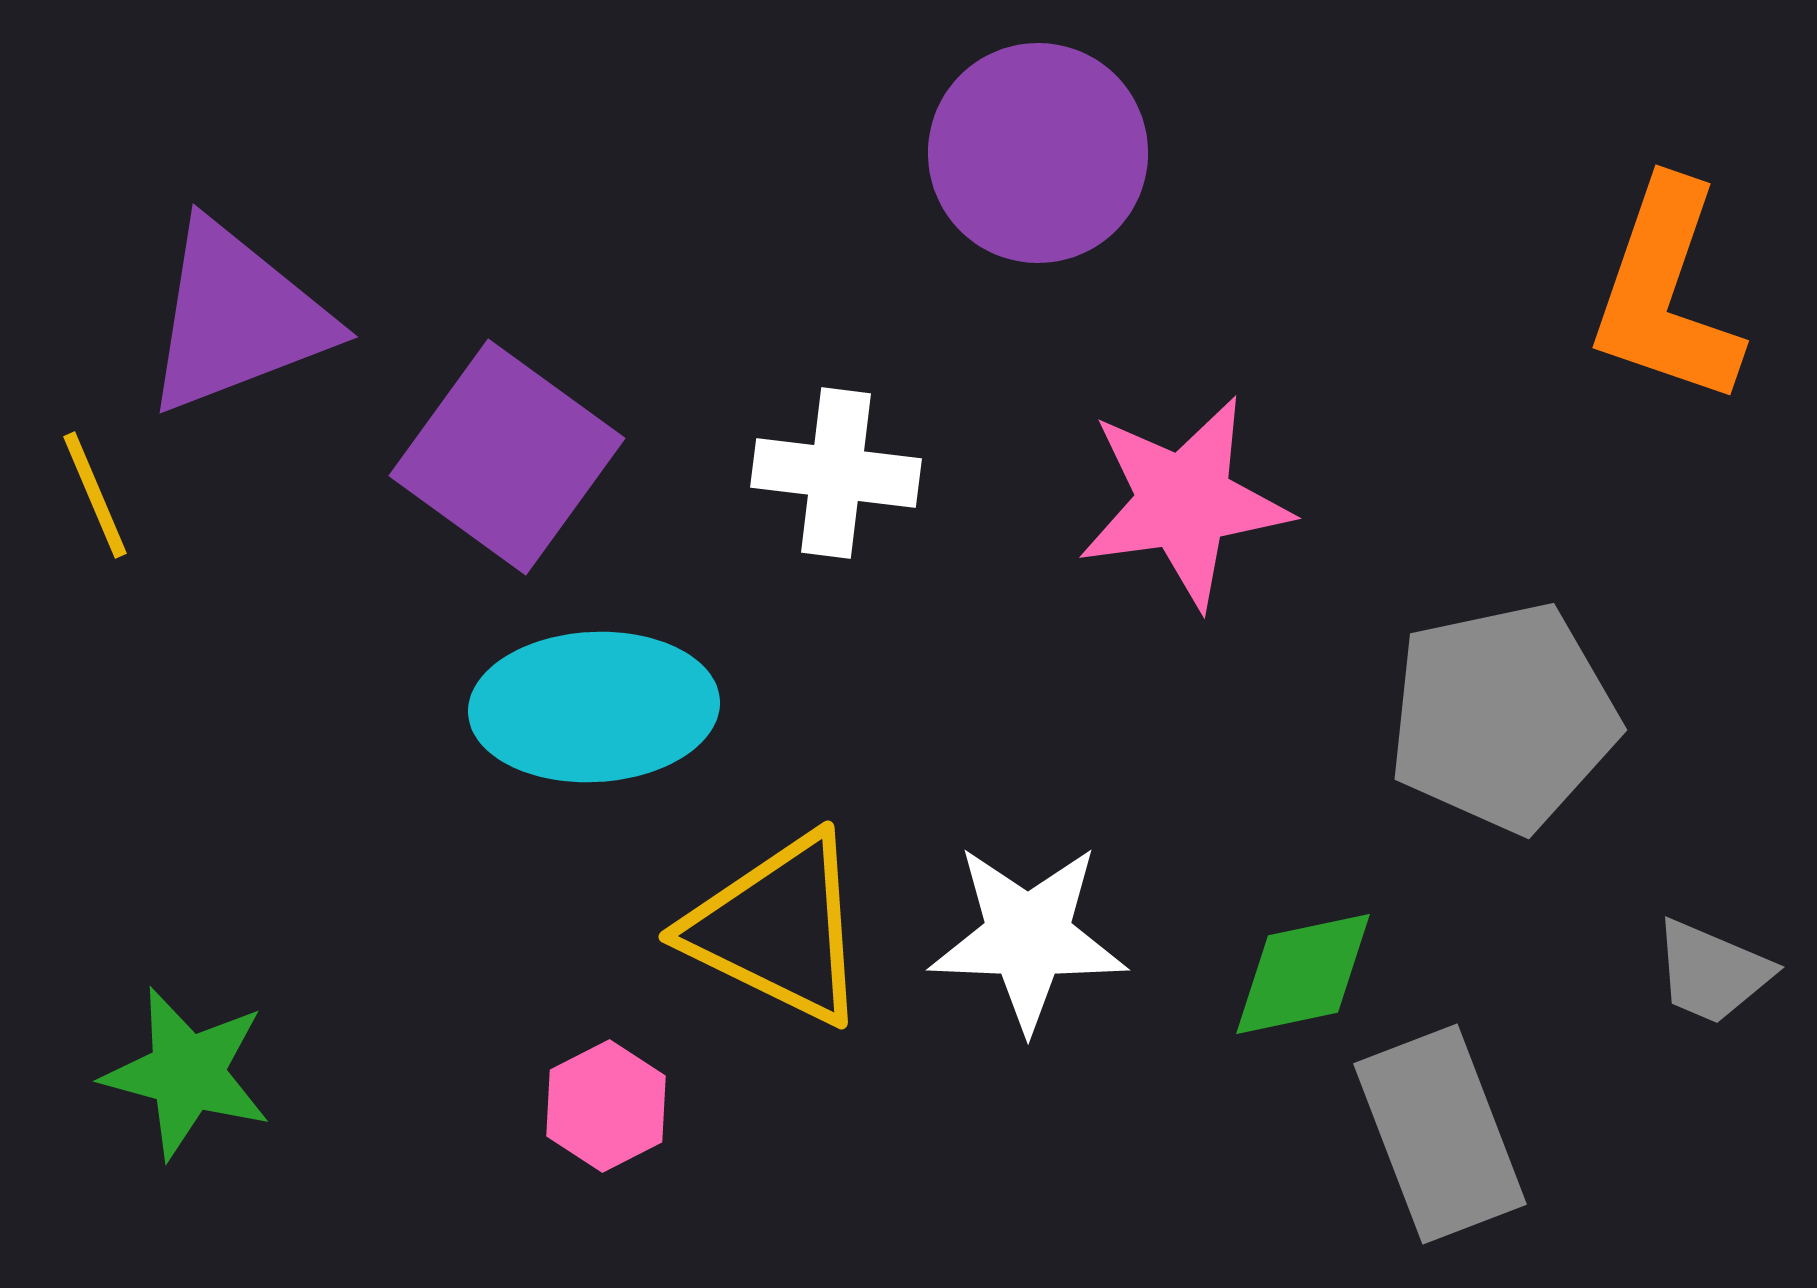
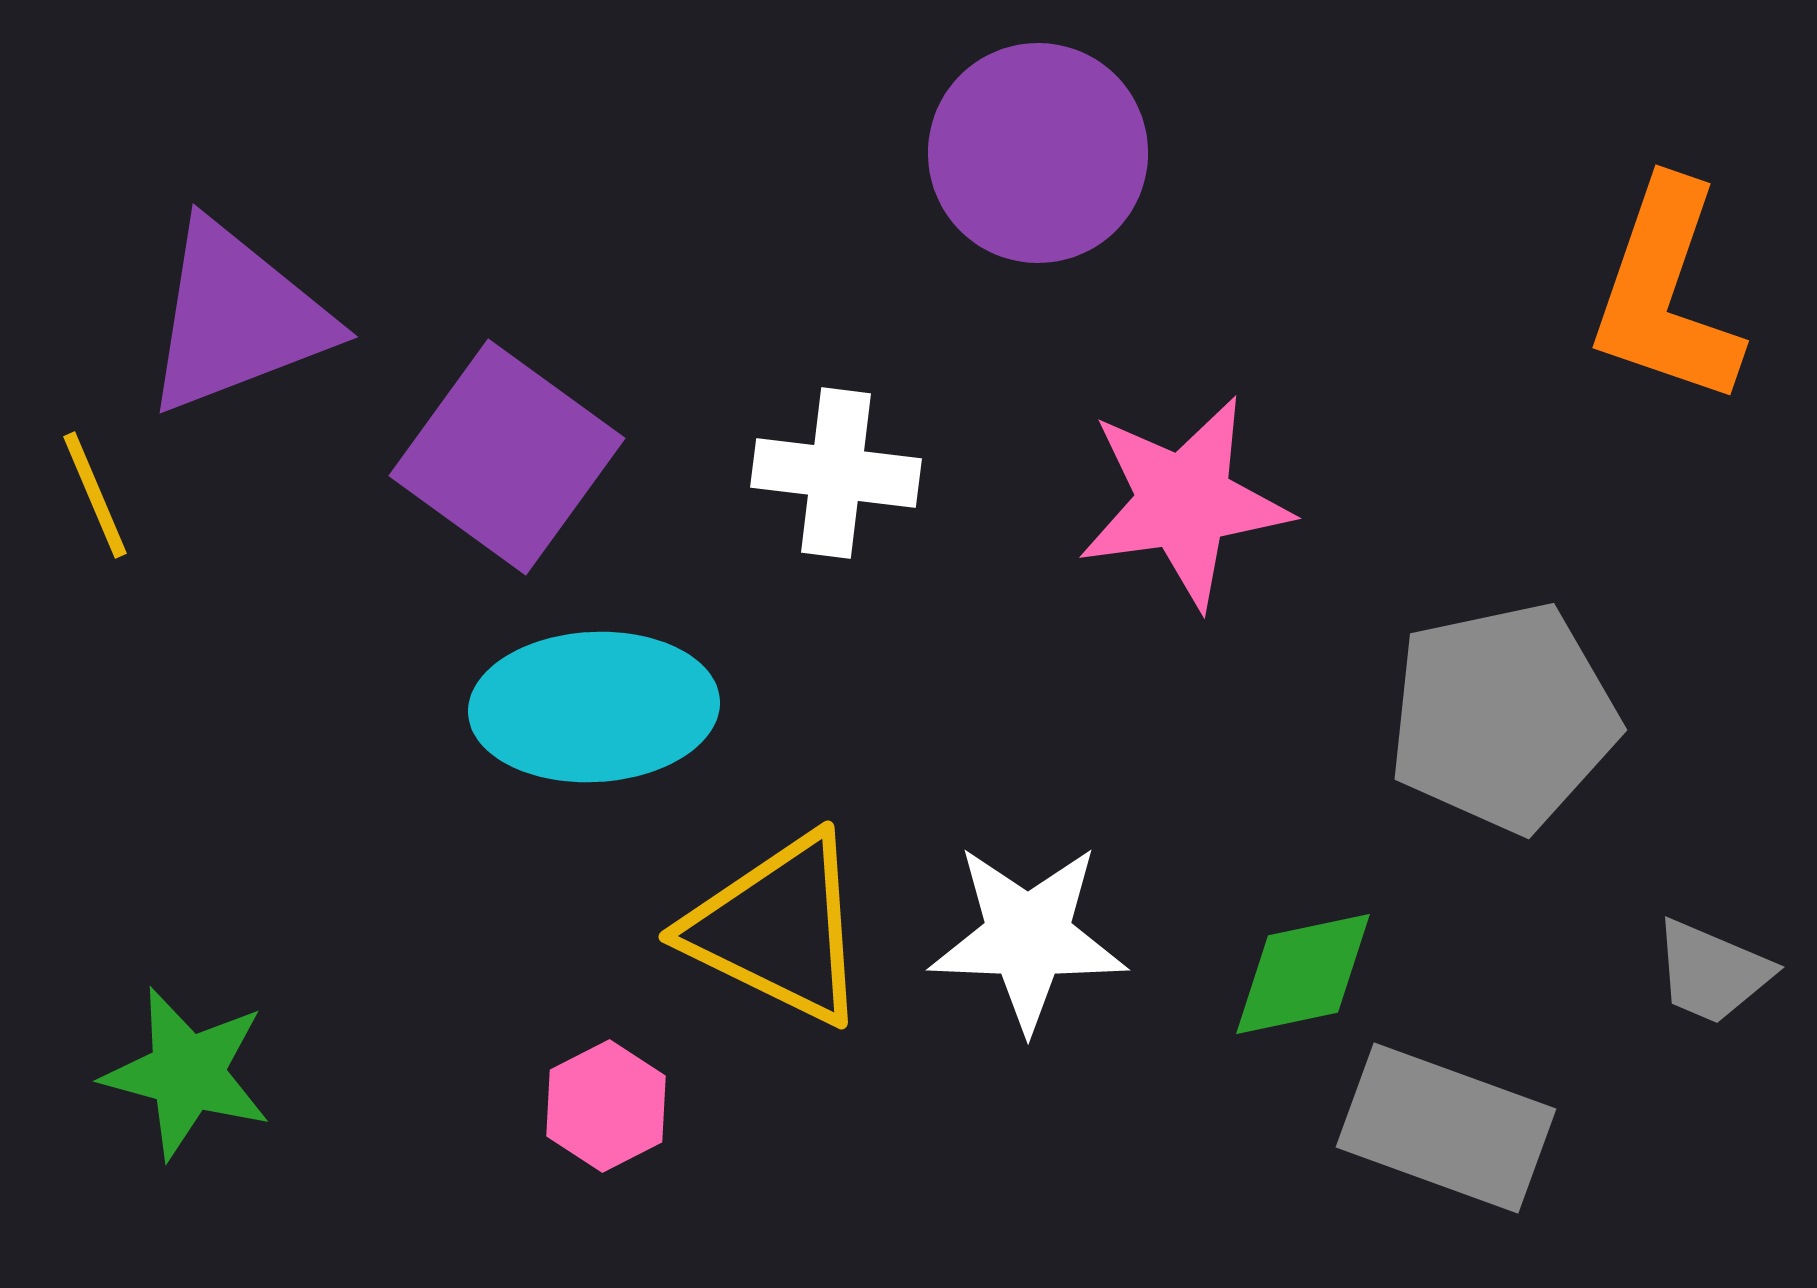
gray rectangle: moved 6 px right, 6 px up; rotated 49 degrees counterclockwise
